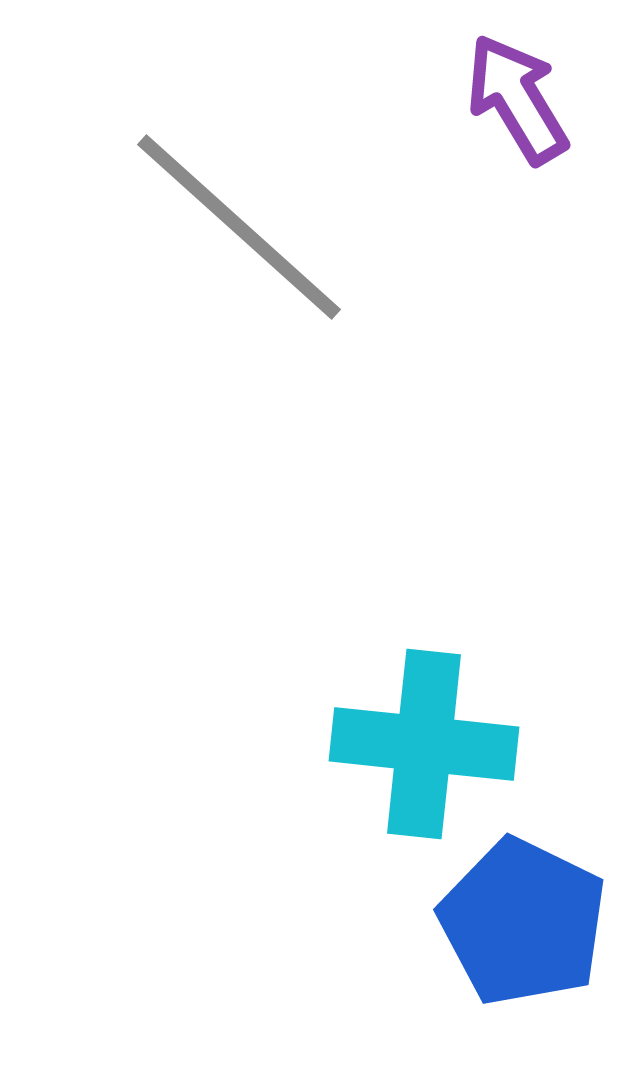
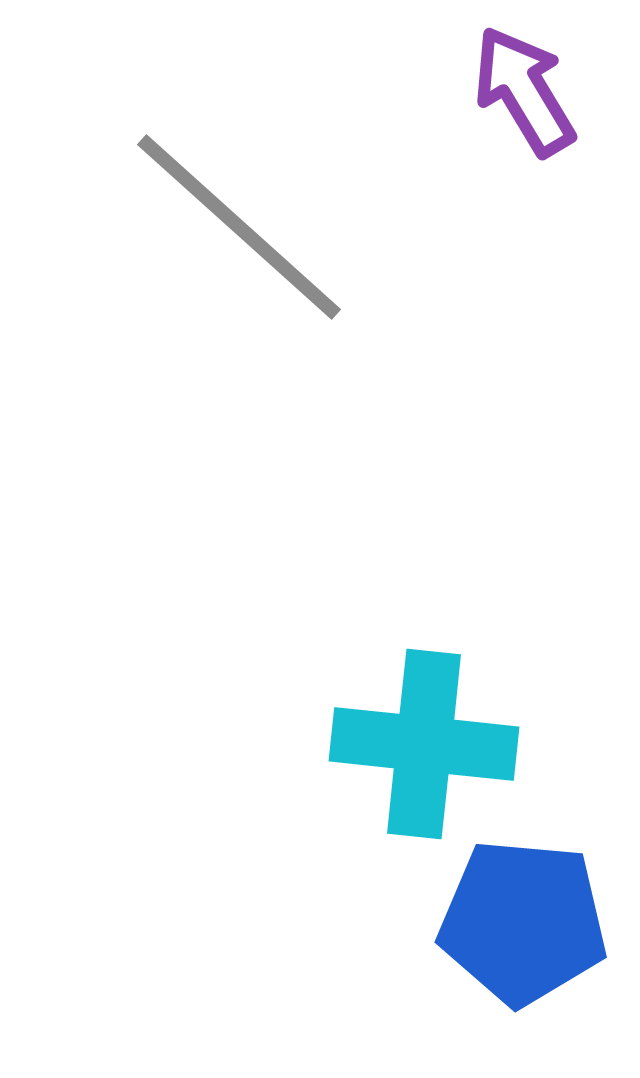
purple arrow: moved 7 px right, 8 px up
blue pentagon: rotated 21 degrees counterclockwise
